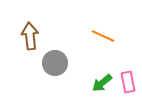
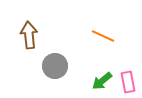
brown arrow: moved 1 px left, 1 px up
gray circle: moved 3 px down
green arrow: moved 2 px up
